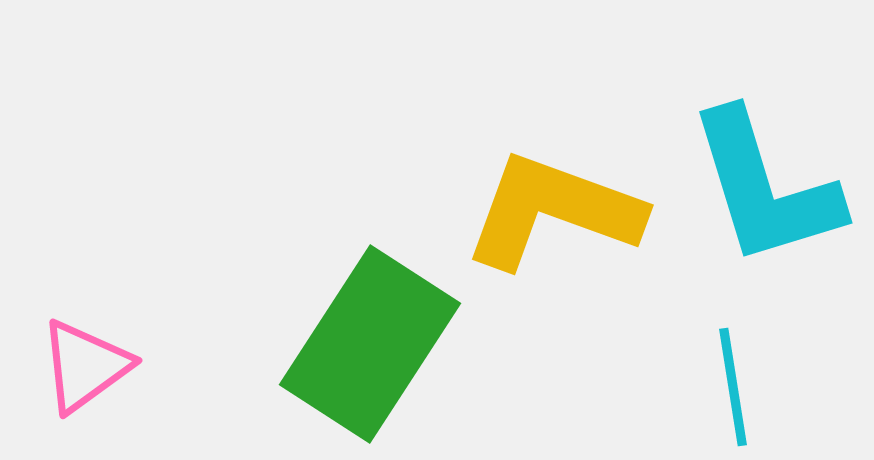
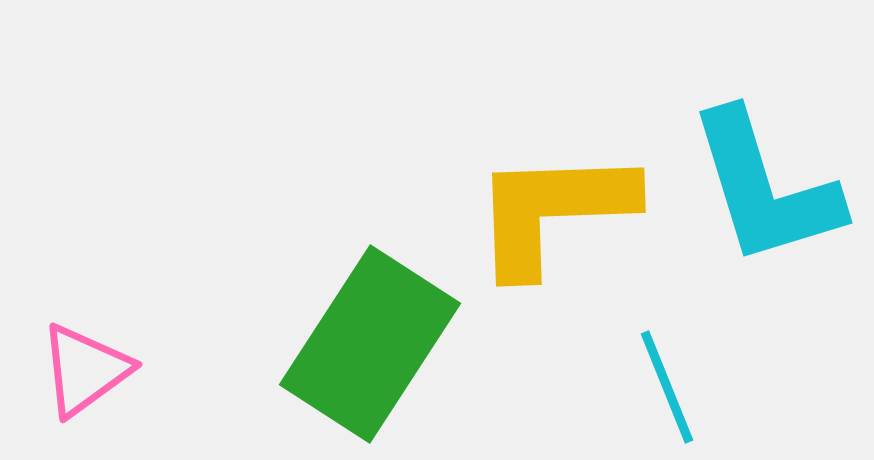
yellow L-shape: rotated 22 degrees counterclockwise
pink triangle: moved 4 px down
cyan line: moved 66 px left; rotated 13 degrees counterclockwise
